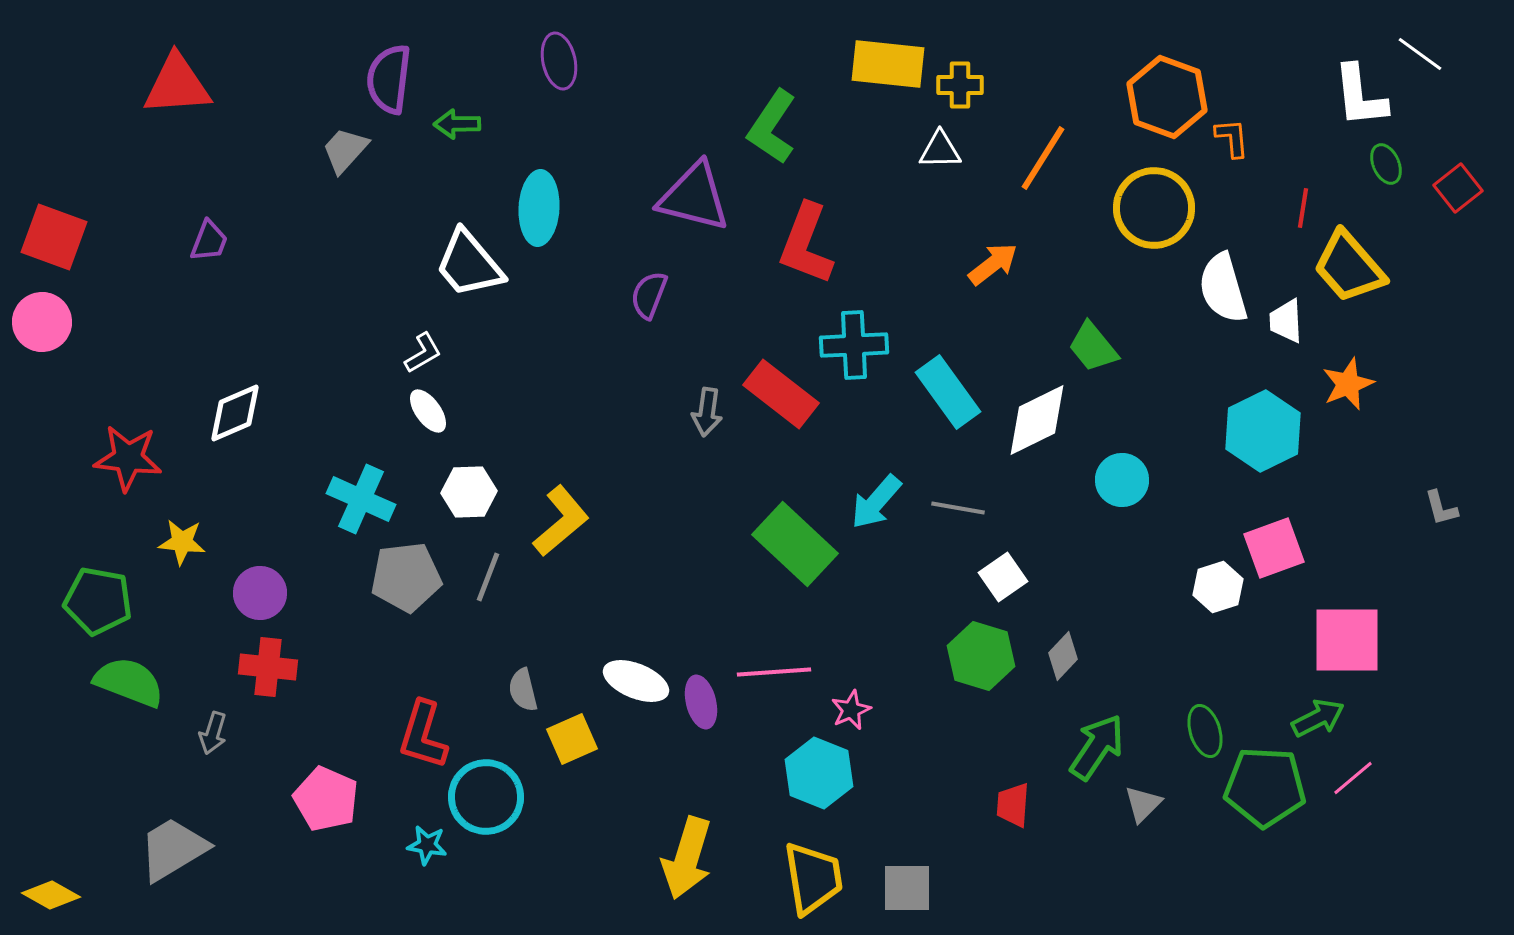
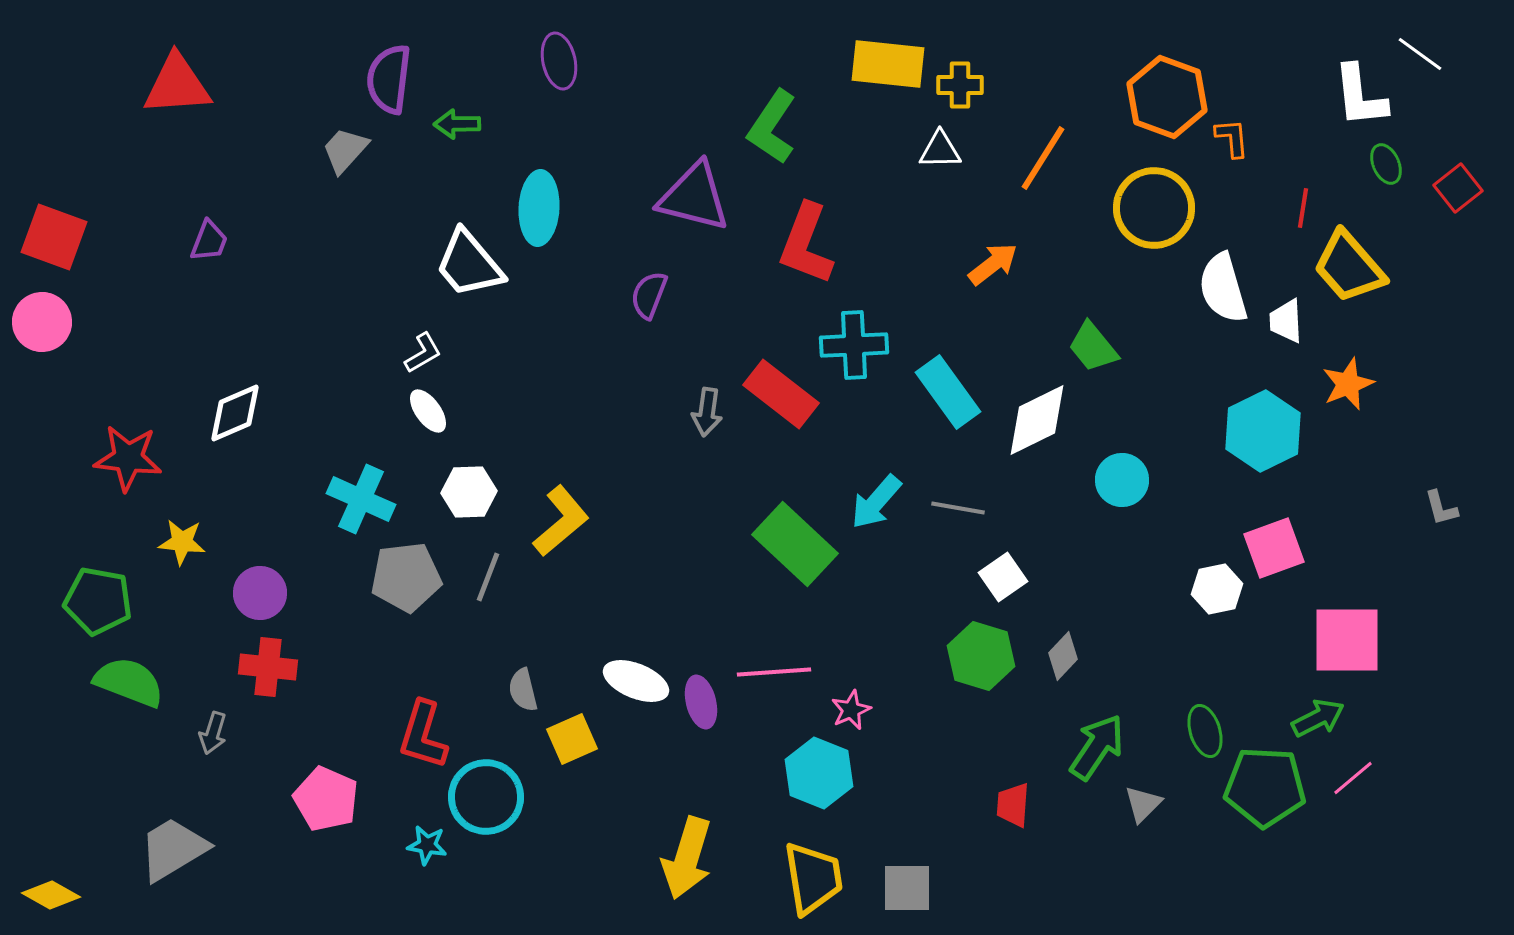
white hexagon at (1218, 587): moved 1 px left, 2 px down; rotated 6 degrees clockwise
